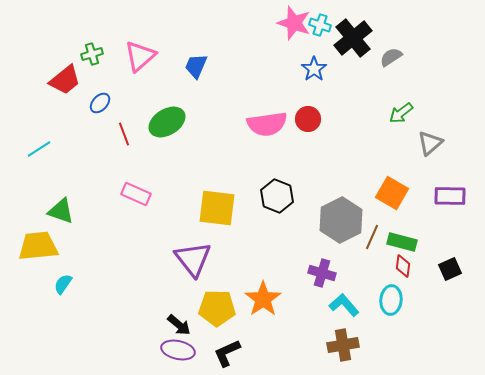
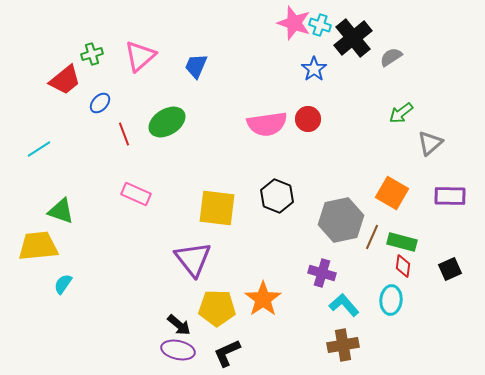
gray hexagon: rotated 15 degrees clockwise
